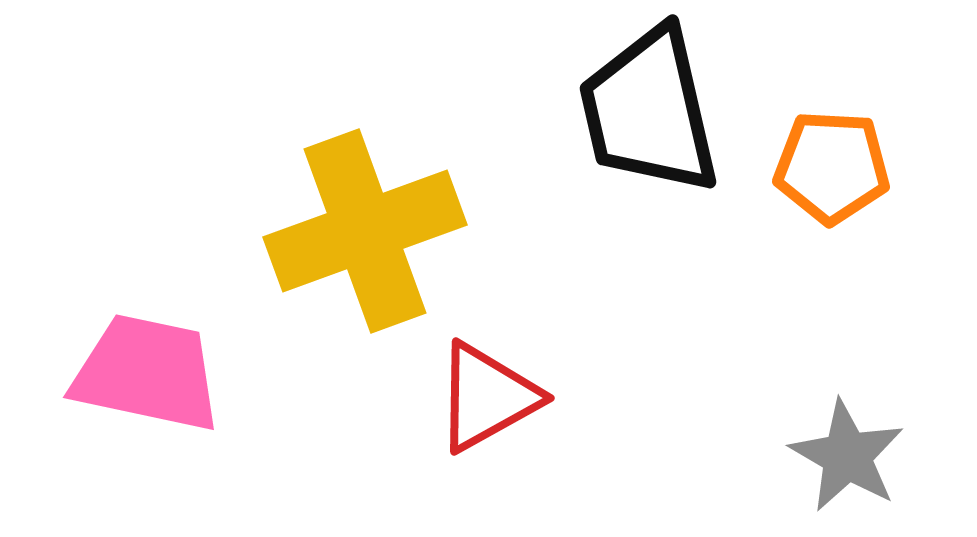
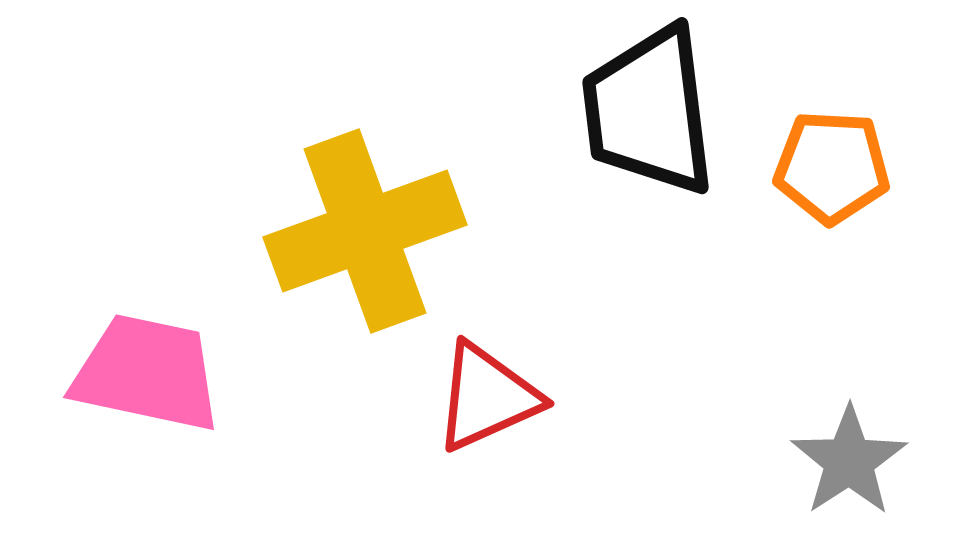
black trapezoid: rotated 6 degrees clockwise
red triangle: rotated 5 degrees clockwise
gray star: moved 2 px right, 5 px down; rotated 9 degrees clockwise
